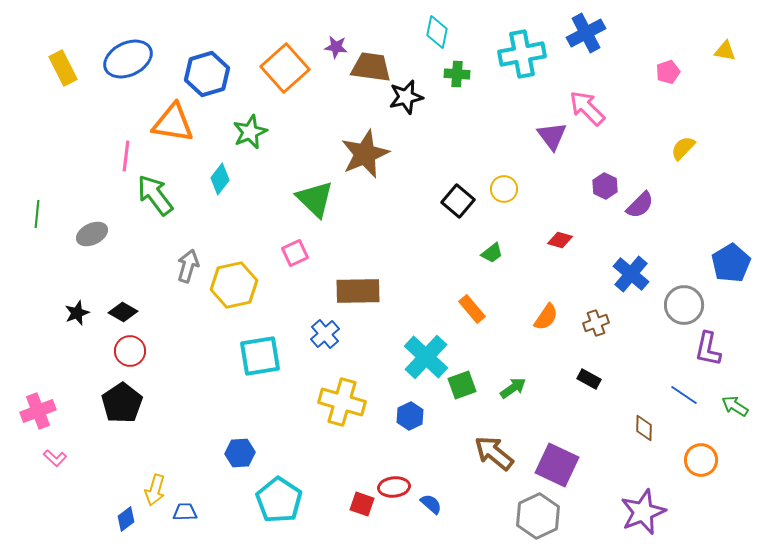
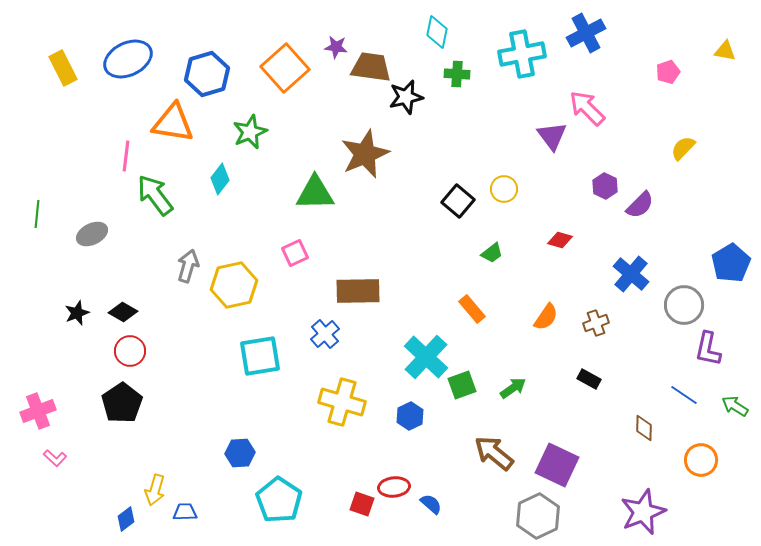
green triangle at (315, 199): moved 6 px up; rotated 45 degrees counterclockwise
